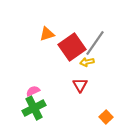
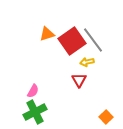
gray line: moved 2 px left, 3 px up; rotated 72 degrees counterclockwise
red square: moved 6 px up
red triangle: moved 1 px left, 5 px up
pink semicircle: rotated 144 degrees clockwise
green cross: moved 1 px right, 4 px down
